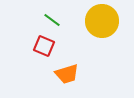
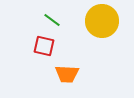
red square: rotated 10 degrees counterclockwise
orange trapezoid: rotated 20 degrees clockwise
